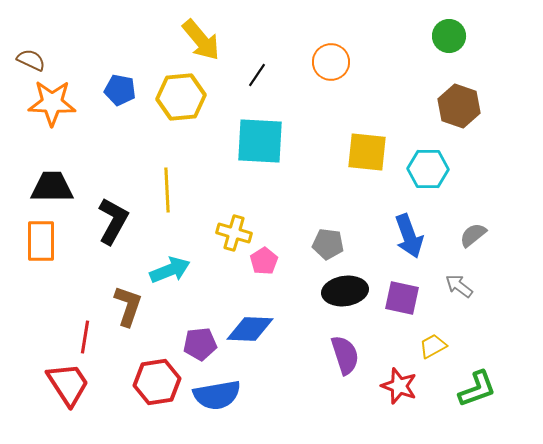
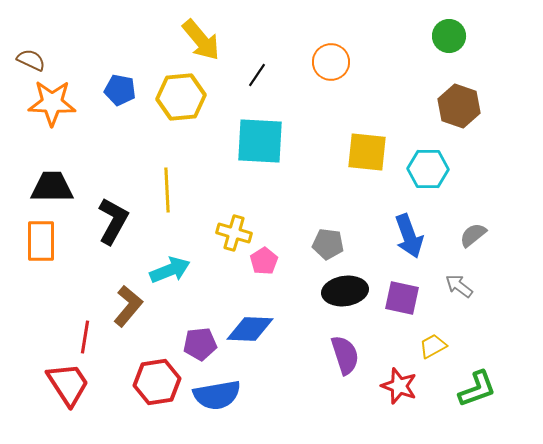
brown L-shape: rotated 21 degrees clockwise
